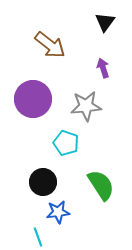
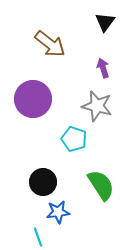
brown arrow: moved 1 px up
gray star: moved 11 px right; rotated 20 degrees clockwise
cyan pentagon: moved 8 px right, 4 px up
